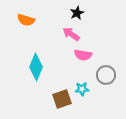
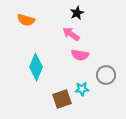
pink semicircle: moved 3 px left
